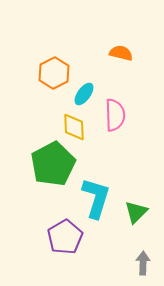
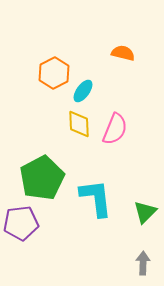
orange semicircle: moved 2 px right
cyan ellipse: moved 1 px left, 3 px up
pink semicircle: moved 14 px down; rotated 24 degrees clockwise
yellow diamond: moved 5 px right, 3 px up
green pentagon: moved 11 px left, 14 px down
cyan L-shape: rotated 24 degrees counterclockwise
green triangle: moved 9 px right
purple pentagon: moved 44 px left, 14 px up; rotated 24 degrees clockwise
